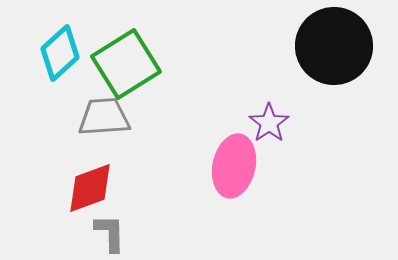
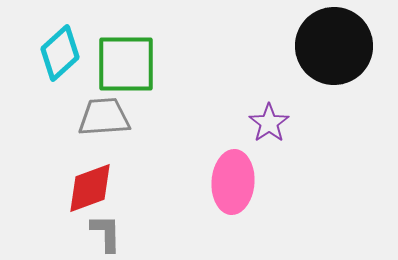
green square: rotated 32 degrees clockwise
pink ellipse: moved 1 px left, 16 px down; rotated 8 degrees counterclockwise
gray L-shape: moved 4 px left
